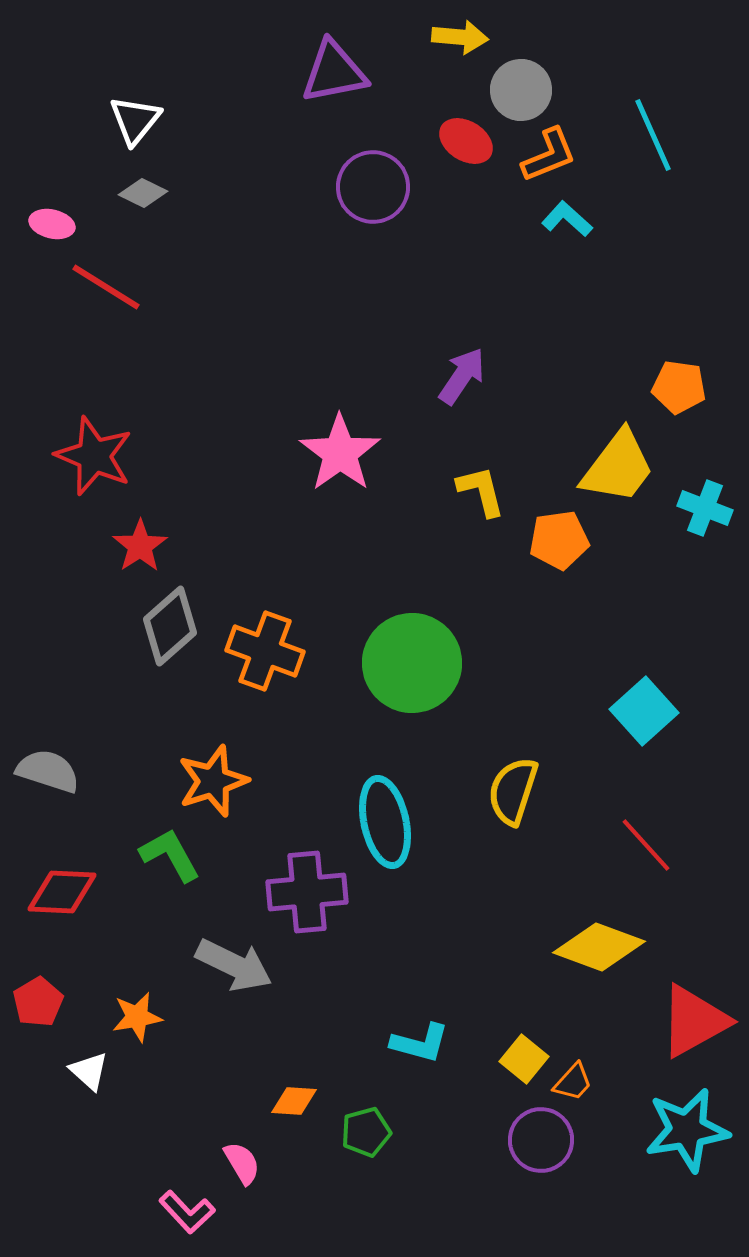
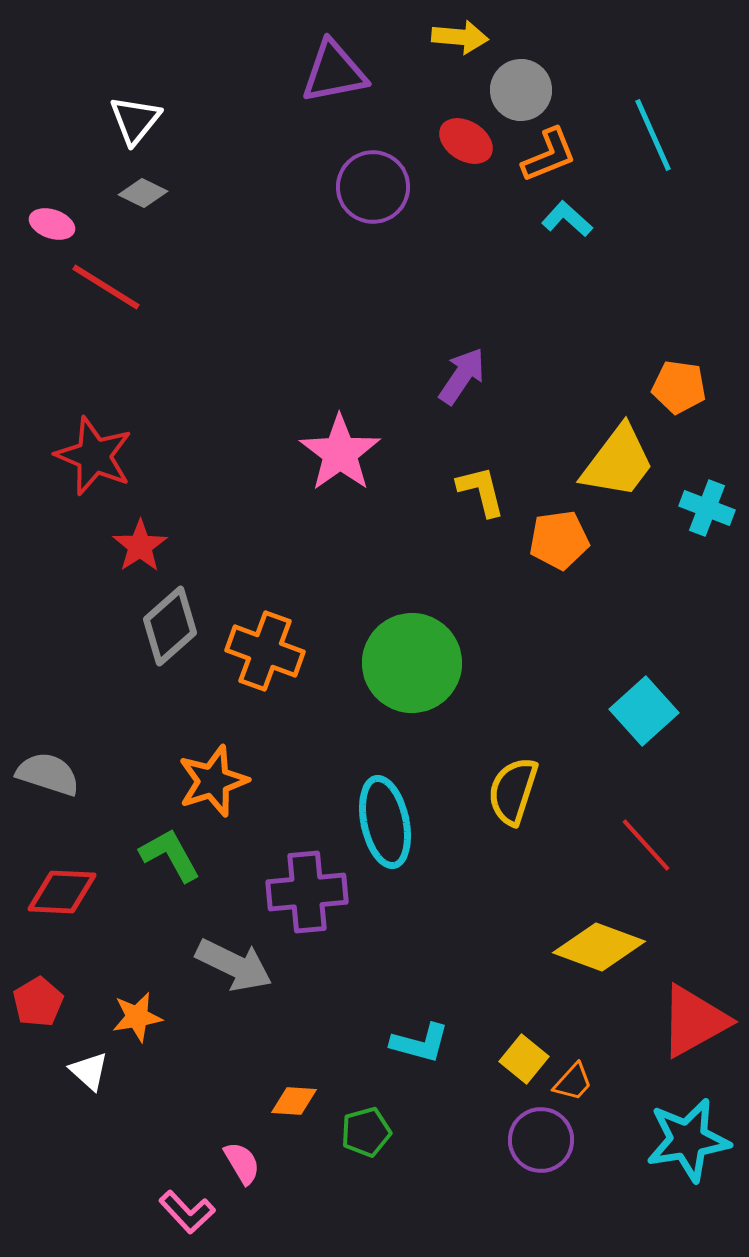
pink ellipse at (52, 224): rotated 6 degrees clockwise
yellow trapezoid at (618, 467): moved 5 px up
cyan cross at (705, 508): moved 2 px right
gray semicircle at (48, 771): moved 3 px down
cyan star at (687, 1130): moved 1 px right, 10 px down
